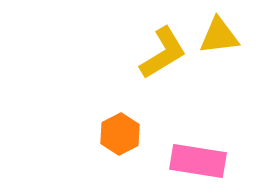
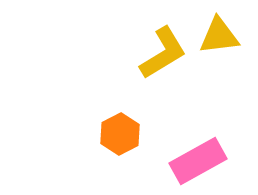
pink rectangle: rotated 38 degrees counterclockwise
